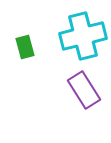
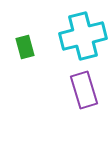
purple rectangle: rotated 15 degrees clockwise
